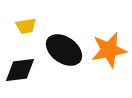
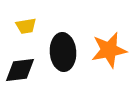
black ellipse: moved 1 px left, 2 px down; rotated 51 degrees clockwise
